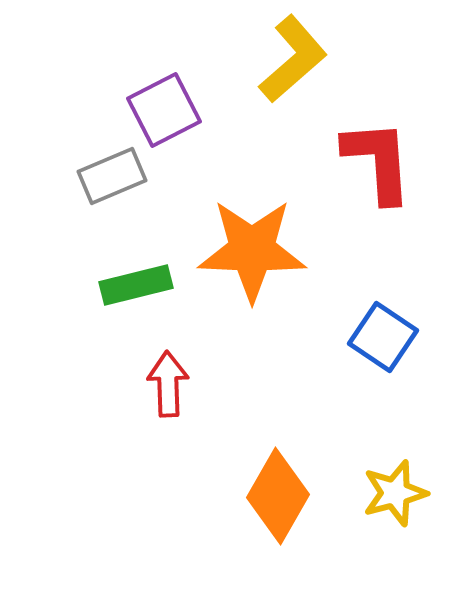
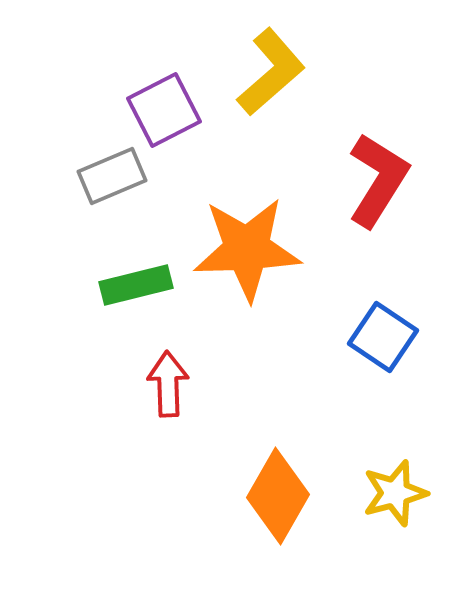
yellow L-shape: moved 22 px left, 13 px down
red L-shape: moved 19 px down; rotated 36 degrees clockwise
orange star: moved 5 px left, 1 px up; rotated 4 degrees counterclockwise
